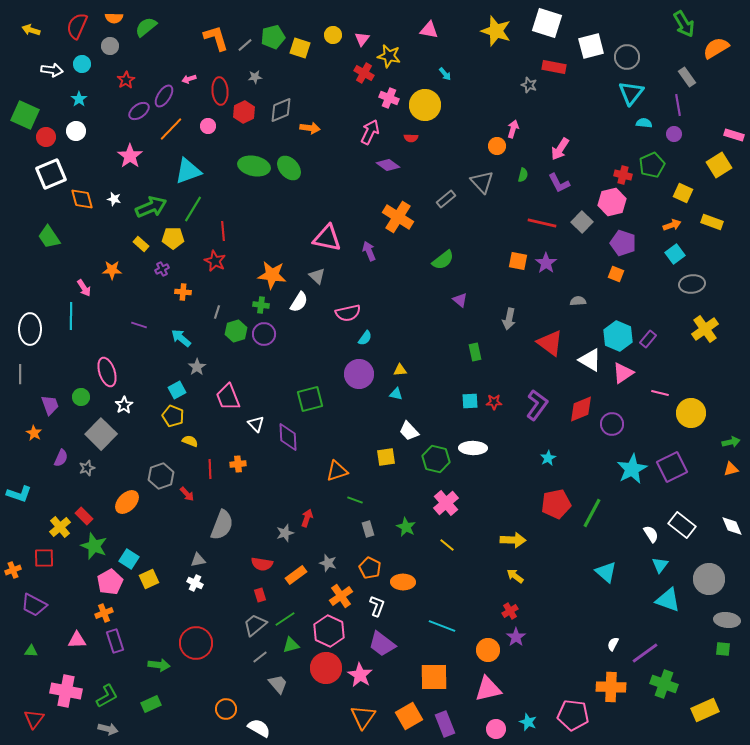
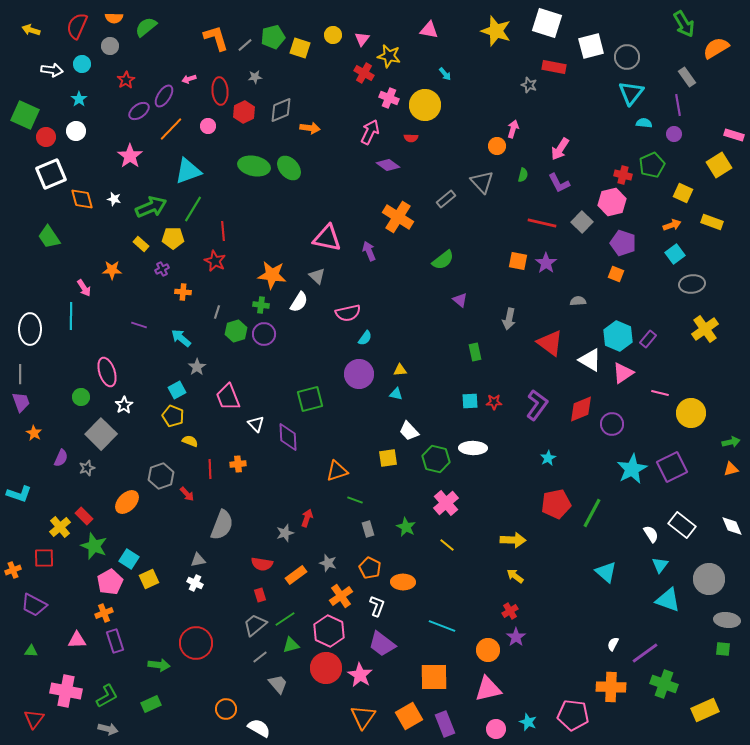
purple trapezoid at (50, 405): moved 29 px left, 3 px up
yellow square at (386, 457): moved 2 px right, 1 px down
